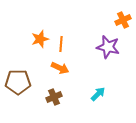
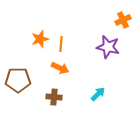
brown pentagon: moved 2 px up
brown cross: rotated 28 degrees clockwise
